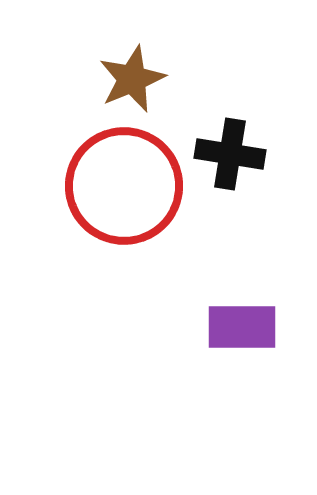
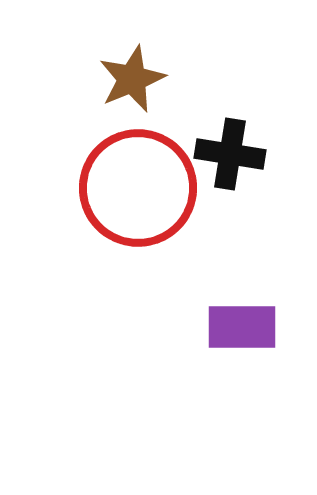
red circle: moved 14 px right, 2 px down
